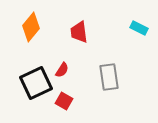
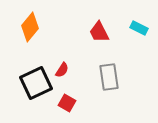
orange diamond: moved 1 px left
red trapezoid: moved 20 px right; rotated 20 degrees counterclockwise
red square: moved 3 px right, 2 px down
